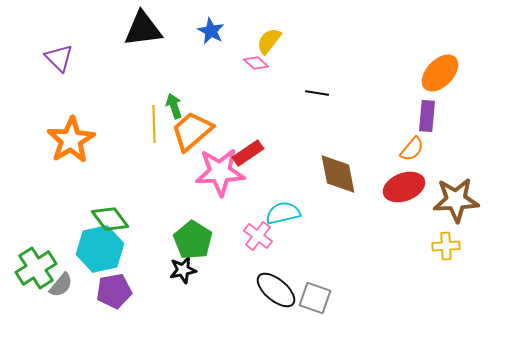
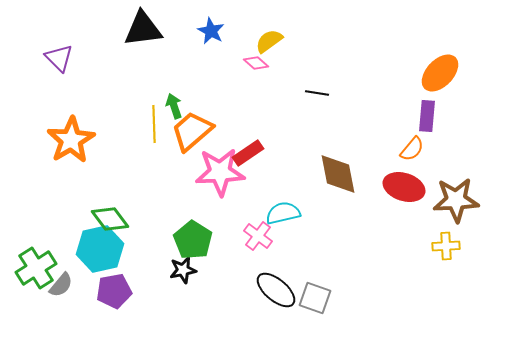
yellow semicircle: rotated 16 degrees clockwise
red ellipse: rotated 39 degrees clockwise
